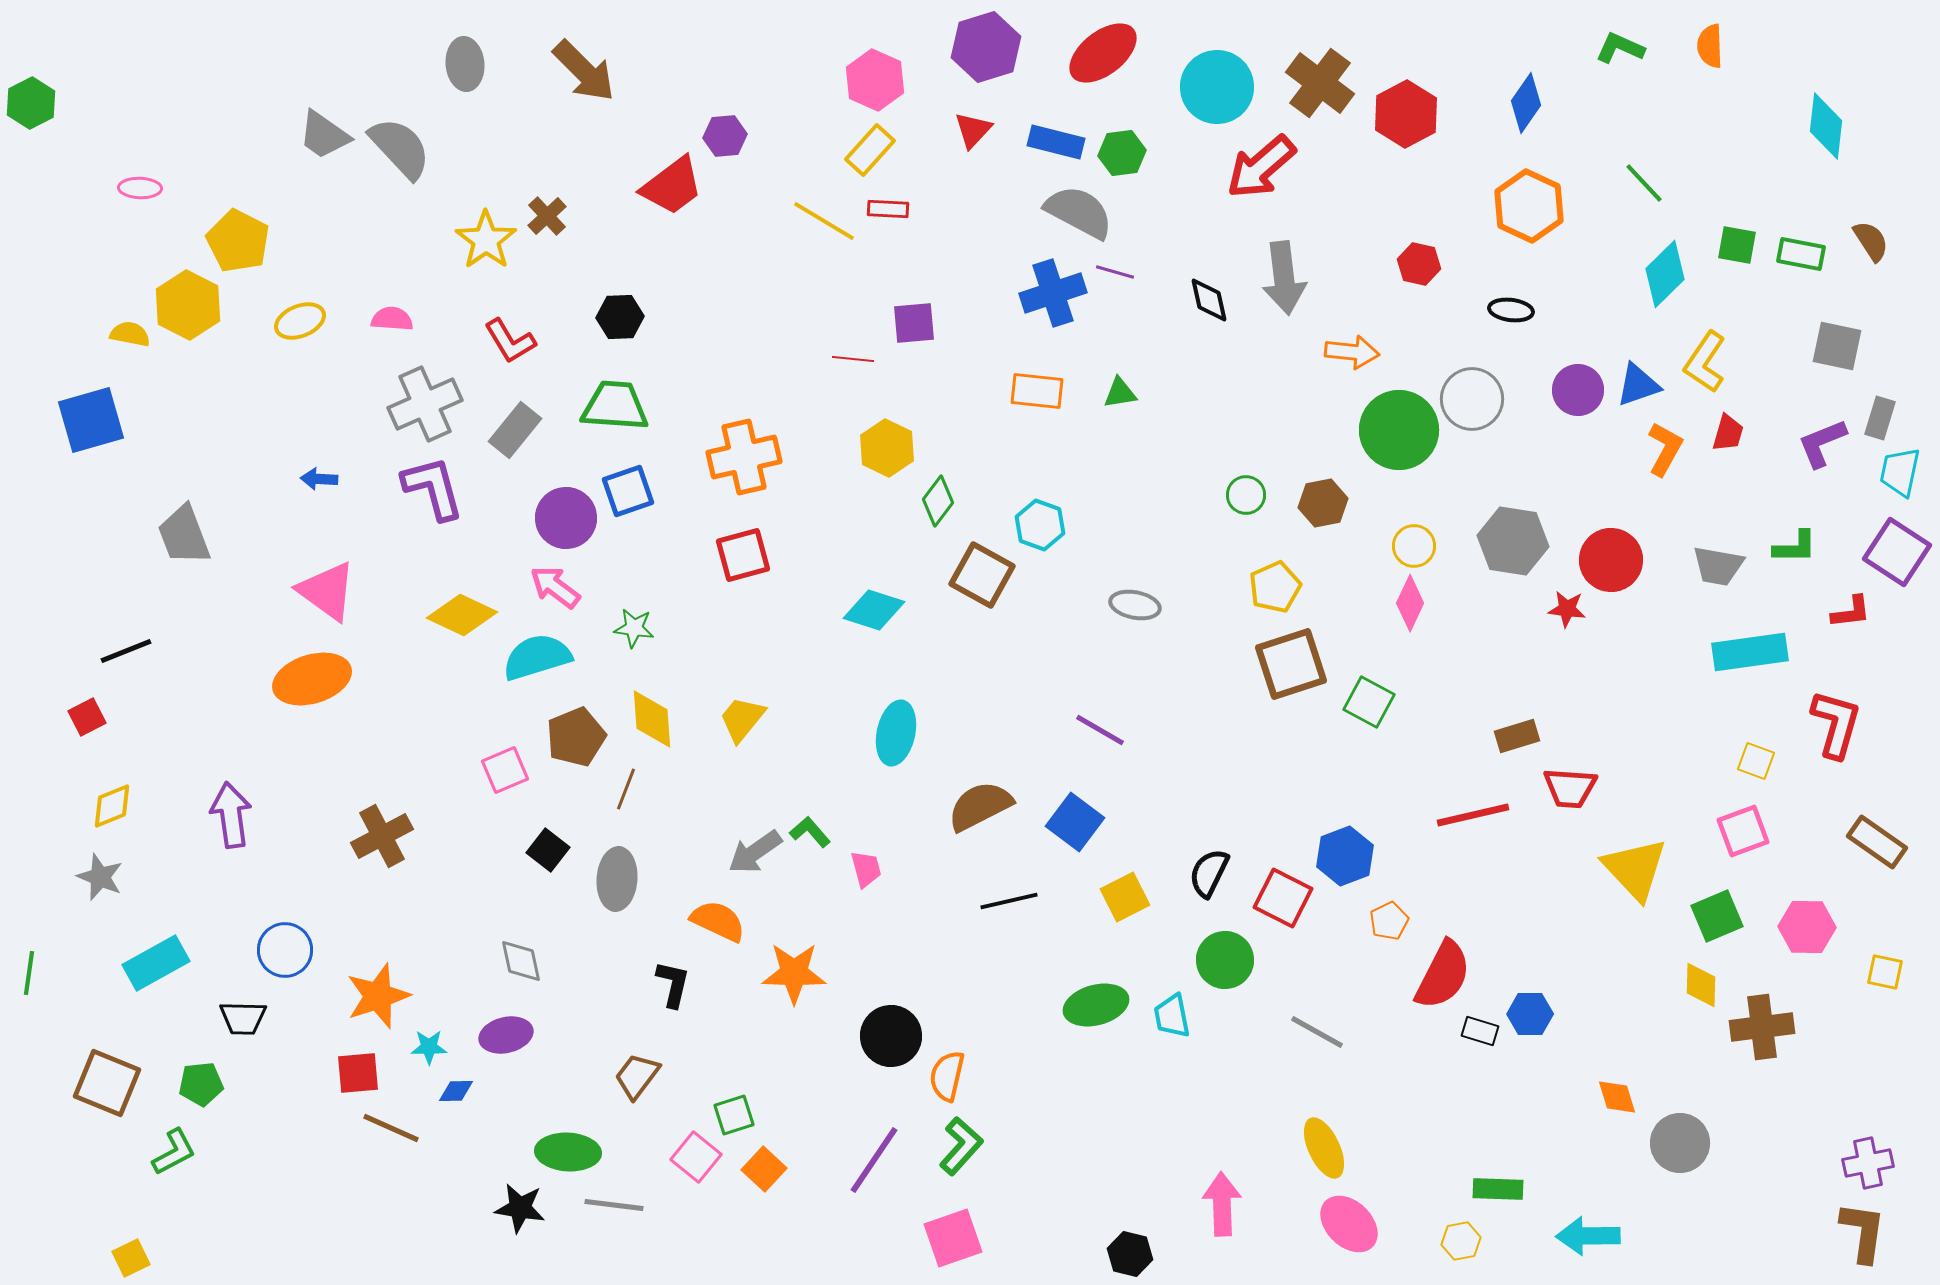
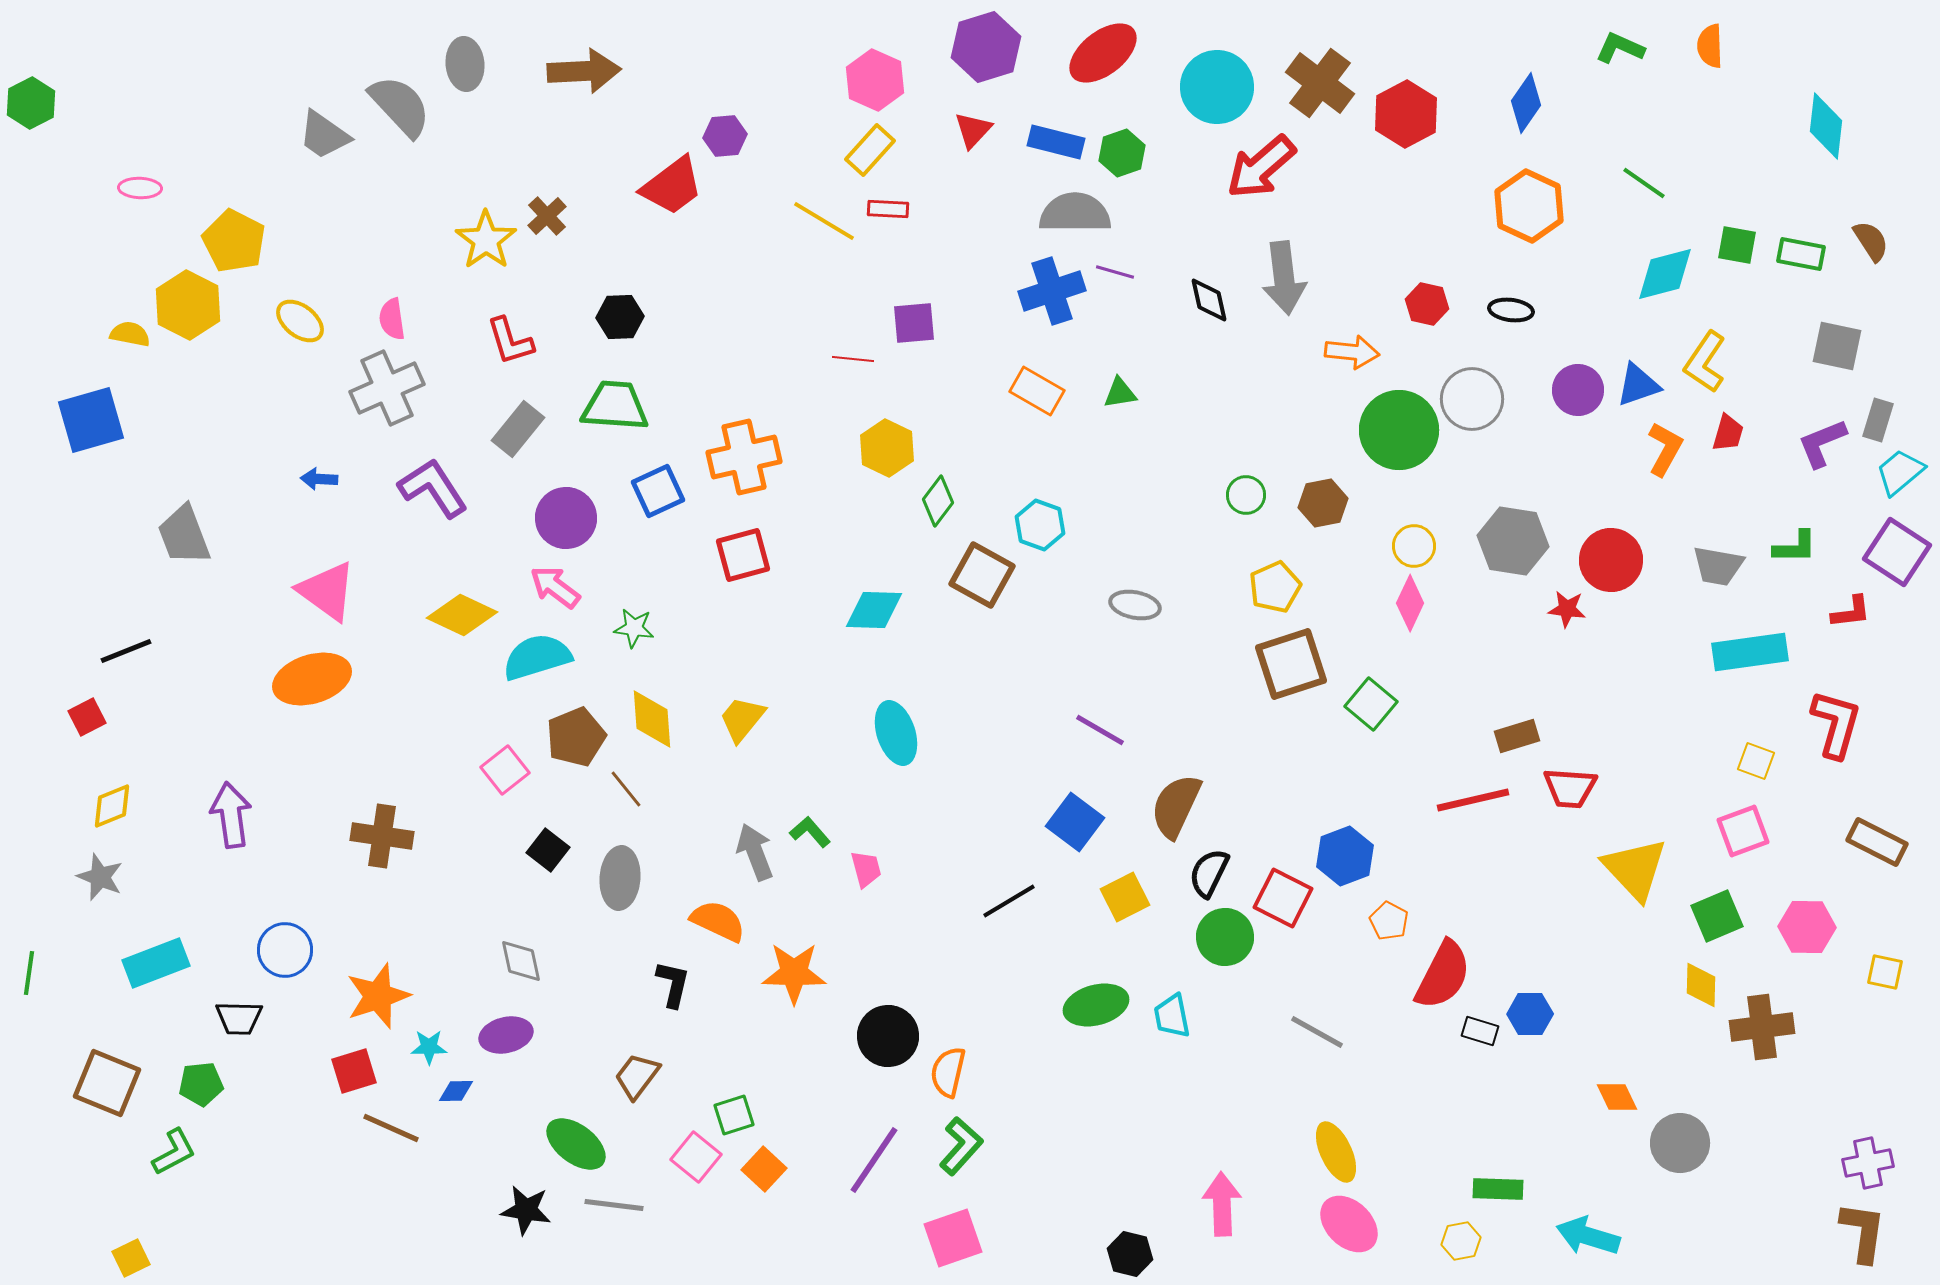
brown arrow at (584, 71): rotated 48 degrees counterclockwise
gray semicircle at (400, 148): moved 42 px up
green hexagon at (1122, 153): rotated 12 degrees counterclockwise
green line at (1644, 183): rotated 12 degrees counterclockwise
gray semicircle at (1079, 212): moved 4 px left, 1 px down; rotated 28 degrees counterclockwise
yellow pentagon at (238, 241): moved 4 px left
red hexagon at (1419, 264): moved 8 px right, 40 px down
cyan diamond at (1665, 274): rotated 30 degrees clockwise
blue cross at (1053, 293): moved 1 px left, 2 px up
pink semicircle at (392, 319): rotated 102 degrees counterclockwise
yellow ellipse at (300, 321): rotated 60 degrees clockwise
red L-shape at (510, 341): rotated 14 degrees clockwise
orange rectangle at (1037, 391): rotated 24 degrees clockwise
gray cross at (425, 404): moved 38 px left, 16 px up
gray rectangle at (1880, 418): moved 2 px left, 2 px down
gray rectangle at (515, 430): moved 3 px right, 1 px up
cyan trapezoid at (1900, 472): rotated 38 degrees clockwise
purple L-shape at (433, 488): rotated 18 degrees counterclockwise
blue square at (628, 491): moved 30 px right; rotated 6 degrees counterclockwise
cyan diamond at (874, 610): rotated 16 degrees counterclockwise
green square at (1369, 702): moved 2 px right, 2 px down; rotated 12 degrees clockwise
cyan ellipse at (896, 733): rotated 30 degrees counterclockwise
pink square at (505, 770): rotated 15 degrees counterclockwise
brown line at (626, 789): rotated 60 degrees counterclockwise
brown semicircle at (980, 806): moved 196 px right; rotated 38 degrees counterclockwise
red line at (1473, 815): moved 15 px up
brown cross at (382, 836): rotated 36 degrees clockwise
brown rectangle at (1877, 842): rotated 8 degrees counterclockwise
gray arrow at (755, 852): rotated 104 degrees clockwise
gray ellipse at (617, 879): moved 3 px right, 1 px up
black line at (1009, 901): rotated 18 degrees counterclockwise
orange pentagon at (1389, 921): rotated 18 degrees counterclockwise
green circle at (1225, 960): moved 23 px up
cyan rectangle at (156, 963): rotated 8 degrees clockwise
black trapezoid at (243, 1018): moved 4 px left
black circle at (891, 1036): moved 3 px left
red square at (358, 1073): moved 4 px left, 2 px up; rotated 12 degrees counterclockwise
orange semicircle at (947, 1076): moved 1 px right, 4 px up
orange diamond at (1617, 1097): rotated 9 degrees counterclockwise
yellow ellipse at (1324, 1148): moved 12 px right, 4 px down
green ellipse at (568, 1152): moved 8 px right, 8 px up; rotated 34 degrees clockwise
black star at (520, 1208): moved 6 px right, 2 px down
cyan arrow at (1588, 1236): rotated 18 degrees clockwise
